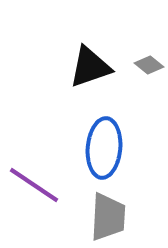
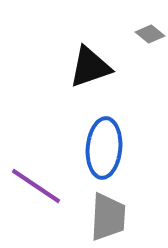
gray diamond: moved 1 px right, 31 px up
purple line: moved 2 px right, 1 px down
